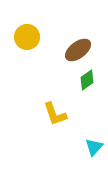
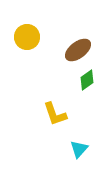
cyan triangle: moved 15 px left, 2 px down
